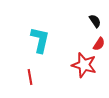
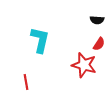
black semicircle: moved 2 px right, 1 px up; rotated 128 degrees clockwise
red line: moved 4 px left, 5 px down
